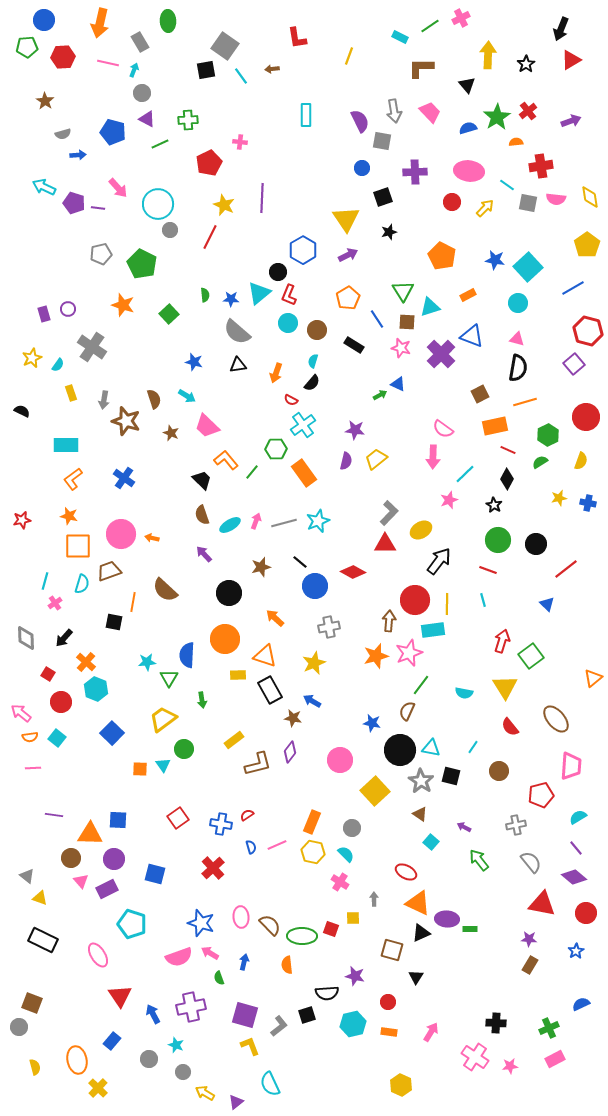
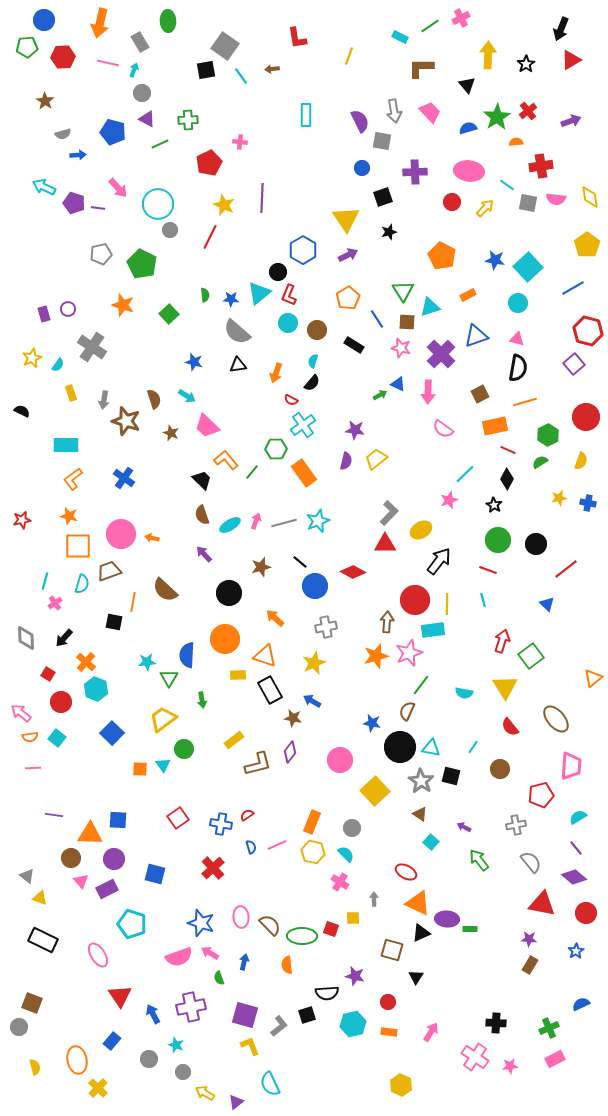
blue triangle at (472, 336): moved 4 px right; rotated 40 degrees counterclockwise
pink arrow at (433, 457): moved 5 px left, 65 px up
brown arrow at (389, 621): moved 2 px left, 1 px down
gray cross at (329, 627): moved 3 px left
black circle at (400, 750): moved 3 px up
brown circle at (499, 771): moved 1 px right, 2 px up
